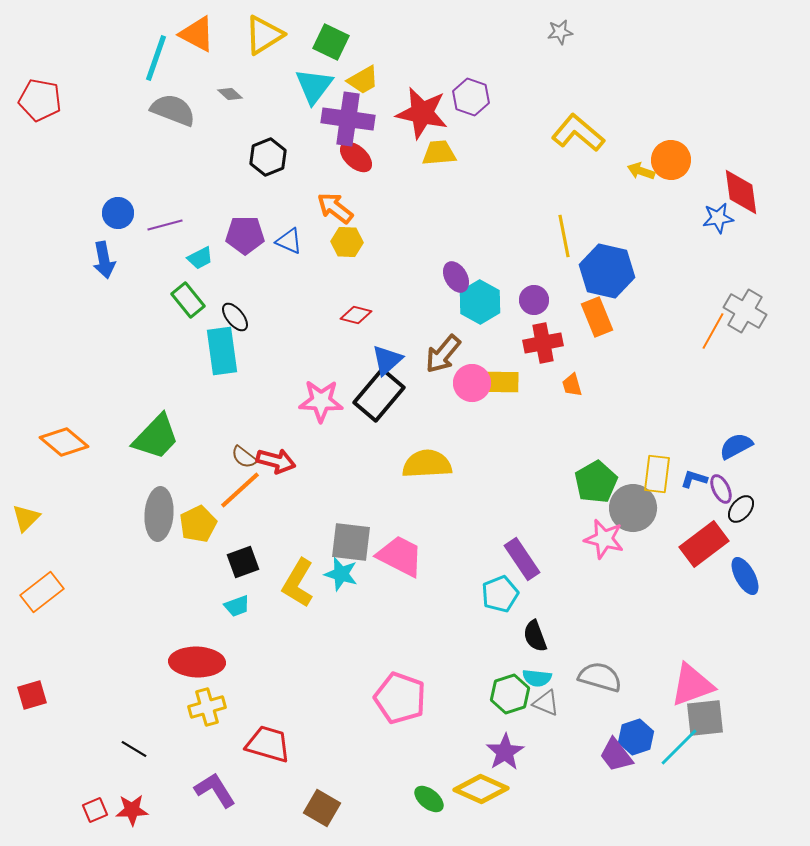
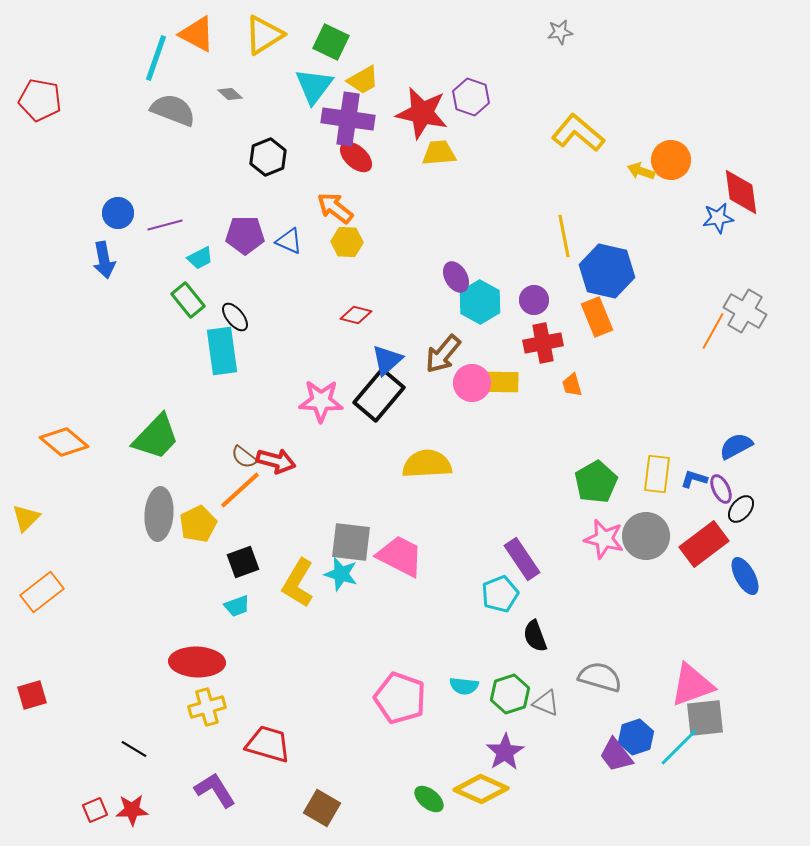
gray circle at (633, 508): moved 13 px right, 28 px down
cyan semicircle at (537, 678): moved 73 px left, 8 px down
